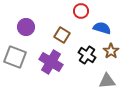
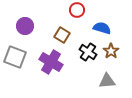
red circle: moved 4 px left, 1 px up
purple circle: moved 1 px left, 1 px up
black cross: moved 1 px right, 3 px up
